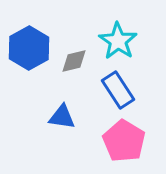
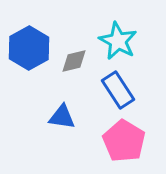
cyan star: rotated 6 degrees counterclockwise
